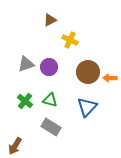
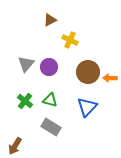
gray triangle: rotated 30 degrees counterclockwise
